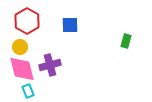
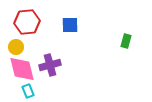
red hexagon: moved 1 px down; rotated 25 degrees clockwise
yellow circle: moved 4 px left
